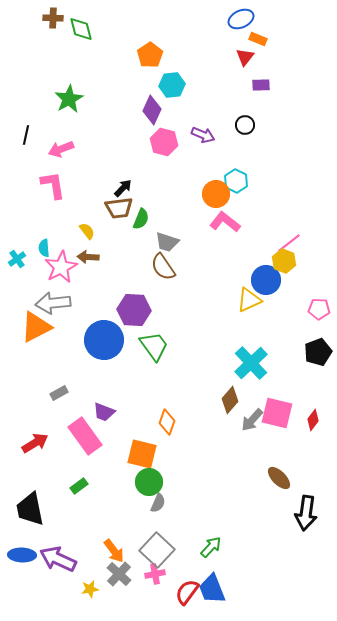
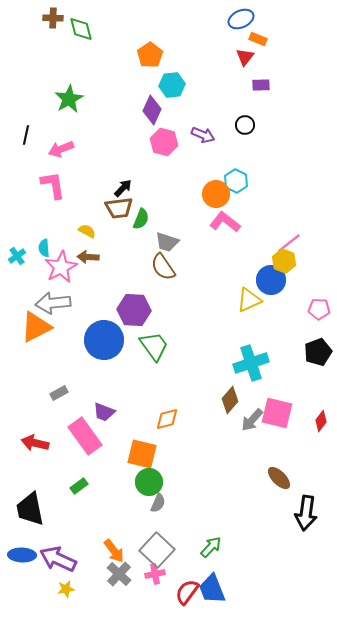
yellow semicircle at (87, 231): rotated 24 degrees counterclockwise
cyan cross at (17, 259): moved 3 px up
blue circle at (266, 280): moved 5 px right
cyan cross at (251, 363): rotated 24 degrees clockwise
red diamond at (313, 420): moved 8 px right, 1 px down
orange diamond at (167, 422): moved 3 px up; rotated 55 degrees clockwise
red arrow at (35, 443): rotated 136 degrees counterclockwise
yellow star at (90, 589): moved 24 px left
